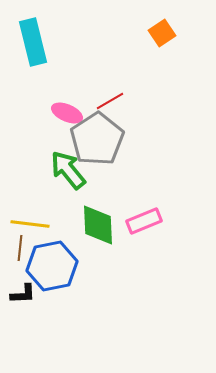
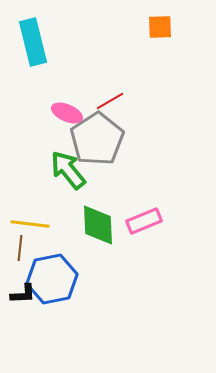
orange square: moved 2 px left, 6 px up; rotated 32 degrees clockwise
blue hexagon: moved 13 px down
